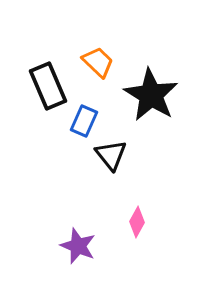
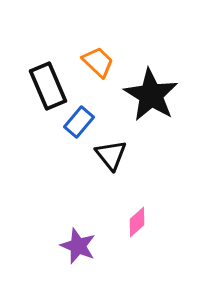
blue rectangle: moved 5 px left, 1 px down; rotated 16 degrees clockwise
pink diamond: rotated 20 degrees clockwise
